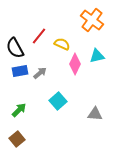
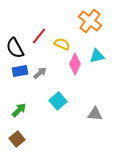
orange cross: moved 2 px left, 1 px down
